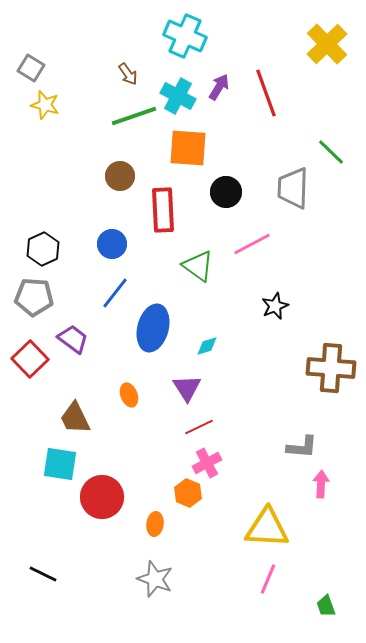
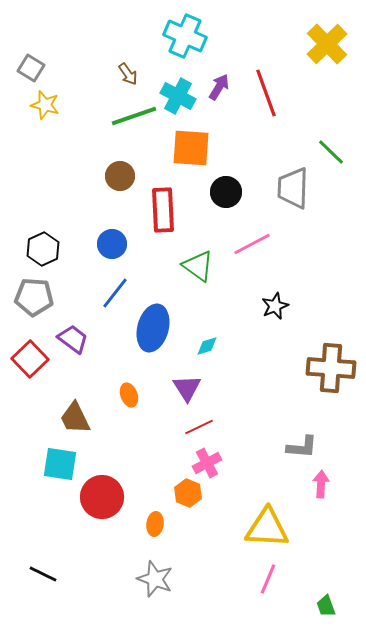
orange square at (188, 148): moved 3 px right
